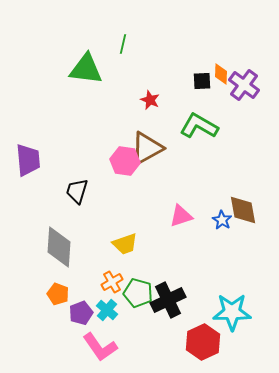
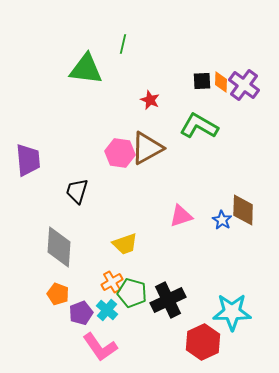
orange diamond: moved 8 px down
pink hexagon: moved 5 px left, 8 px up
brown diamond: rotated 12 degrees clockwise
green pentagon: moved 6 px left
